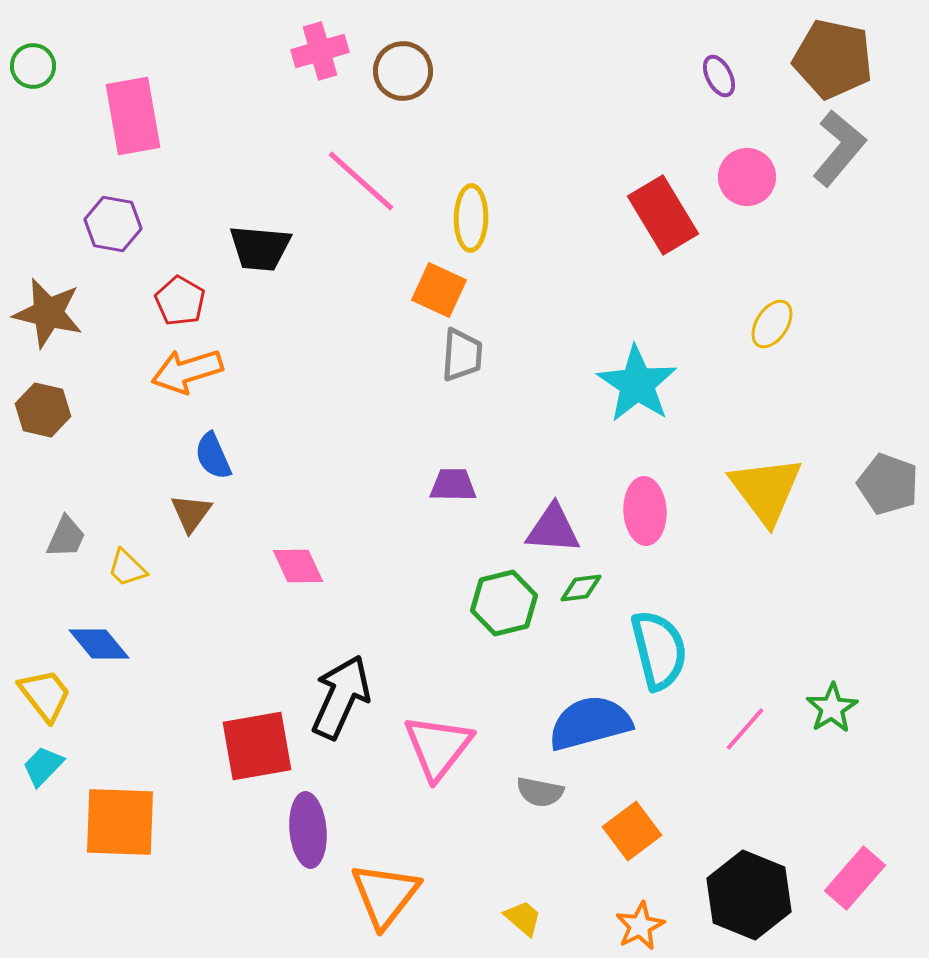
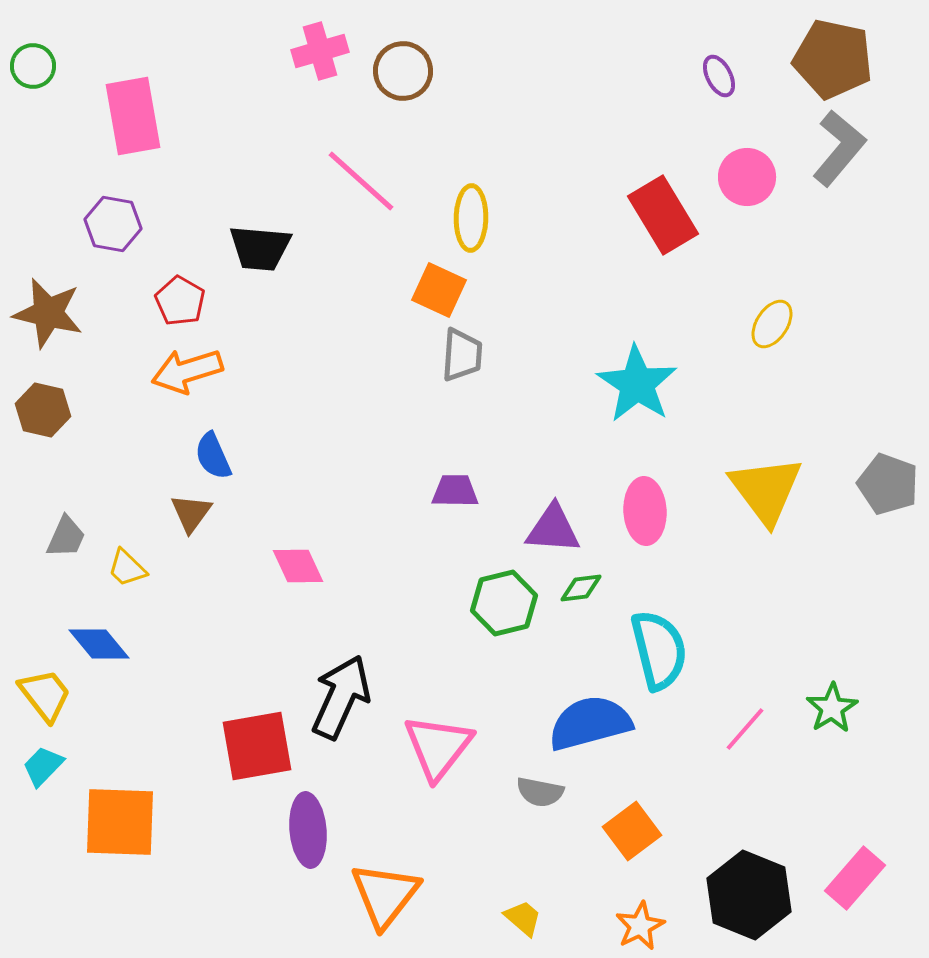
purple trapezoid at (453, 485): moved 2 px right, 6 px down
